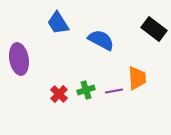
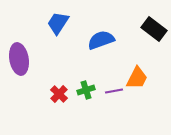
blue trapezoid: rotated 65 degrees clockwise
blue semicircle: rotated 48 degrees counterclockwise
orange trapezoid: rotated 30 degrees clockwise
